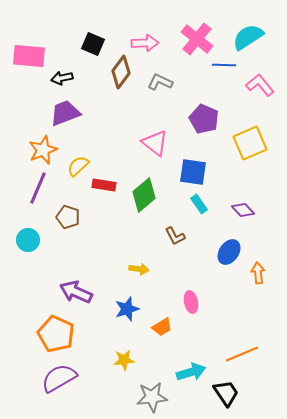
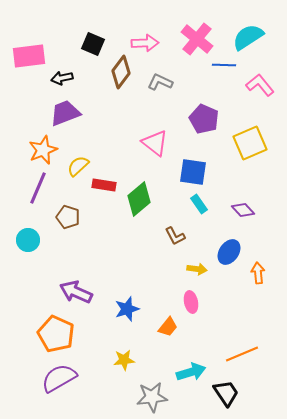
pink rectangle: rotated 12 degrees counterclockwise
green diamond: moved 5 px left, 4 px down
yellow arrow: moved 58 px right
orange trapezoid: moved 6 px right; rotated 20 degrees counterclockwise
